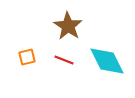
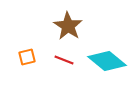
cyan diamond: rotated 24 degrees counterclockwise
